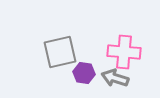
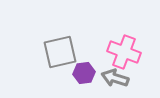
pink cross: rotated 16 degrees clockwise
purple hexagon: rotated 15 degrees counterclockwise
